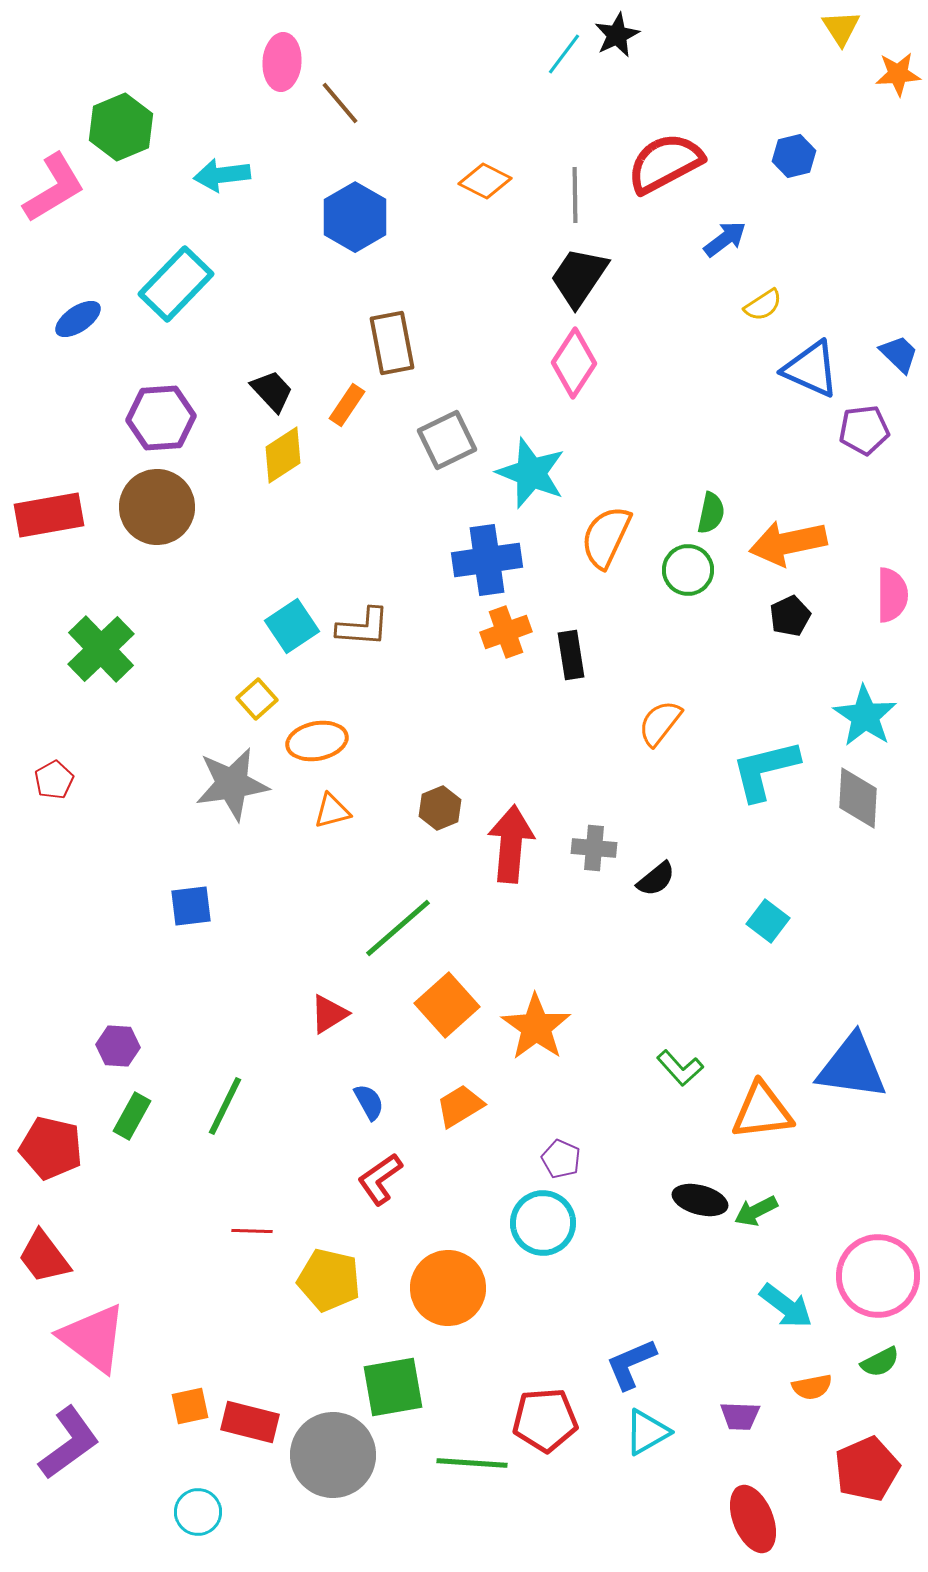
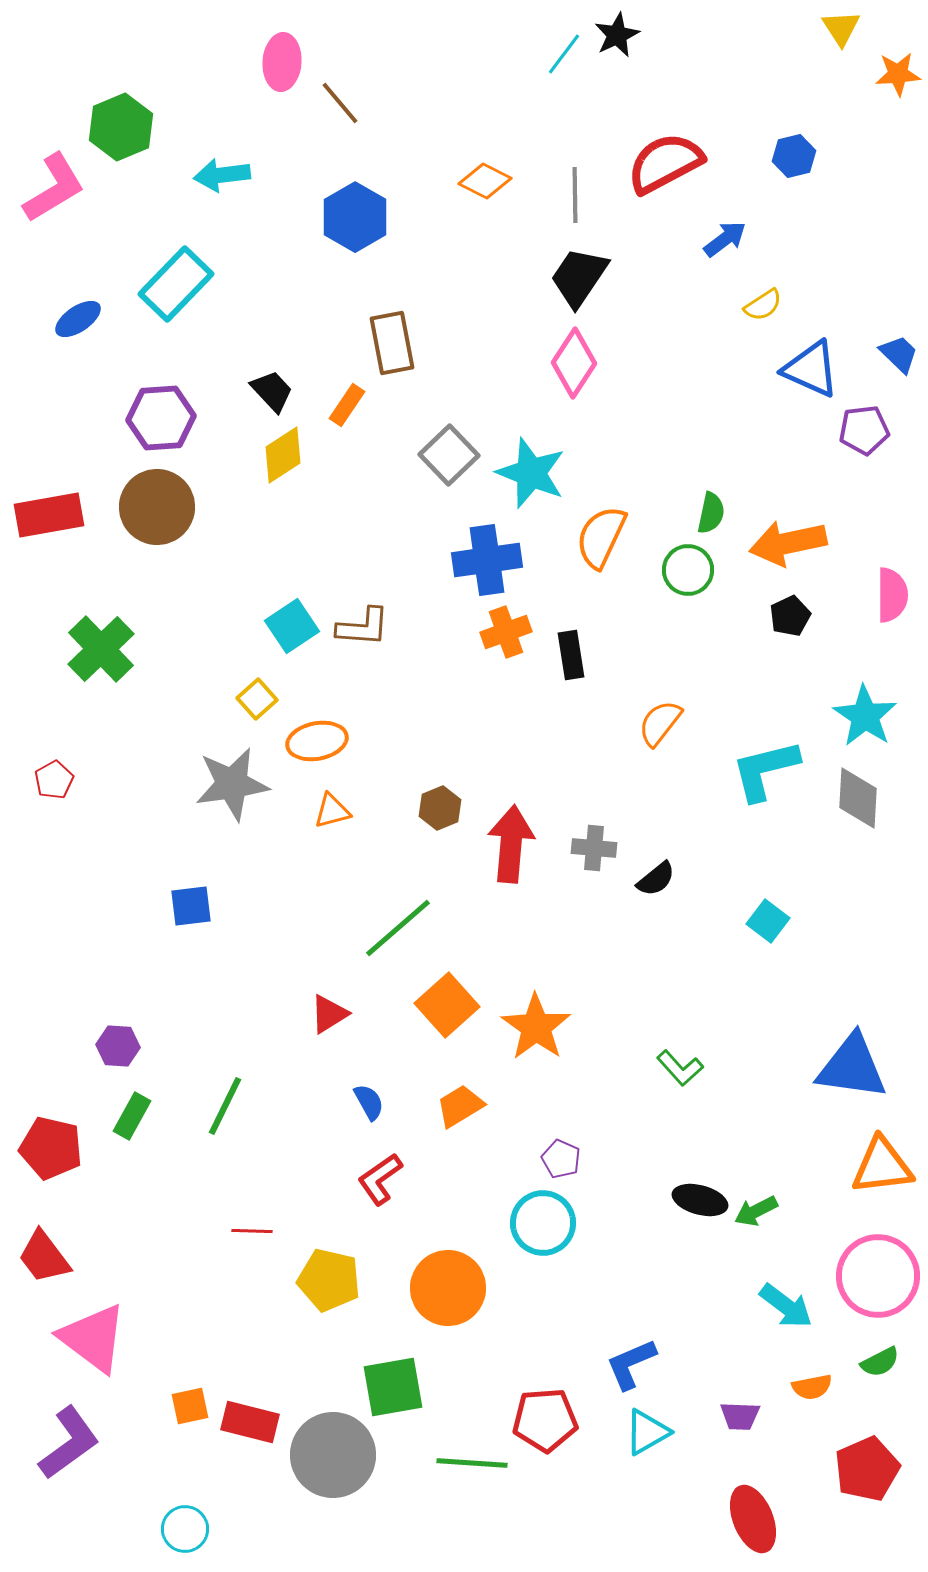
gray square at (447, 440): moved 2 px right, 15 px down; rotated 18 degrees counterclockwise
orange semicircle at (606, 537): moved 5 px left
orange triangle at (762, 1111): moved 120 px right, 55 px down
cyan circle at (198, 1512): moved 13 px left, 17 px down
